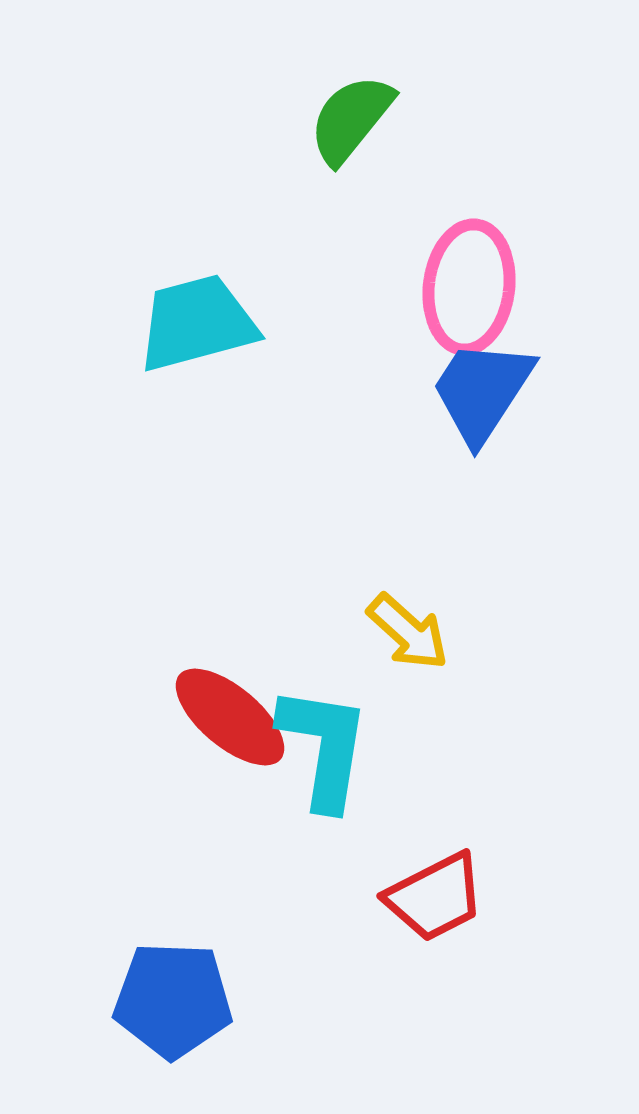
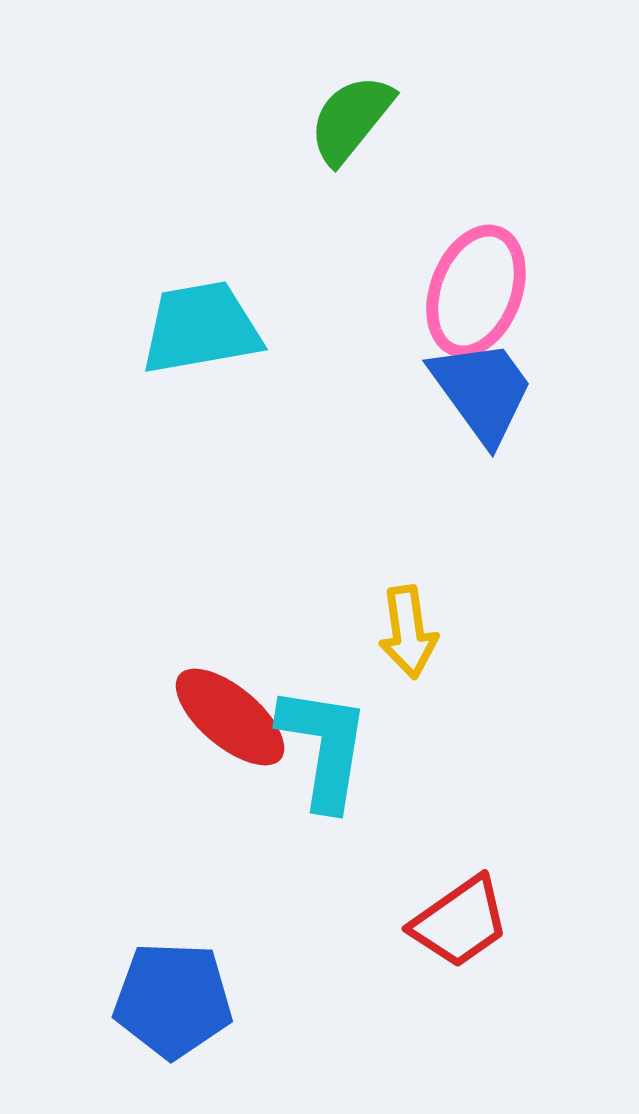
pink ellipse: moved 7 px right, 4 px down; rotated 14 degrees clockwise
cyan trapezoid: moved 4 px right, 5 px down; rotated 5 degrees clockwise
blue trapezoid: rotated 111 degrees clockwise
yellow arrow: rotated 40 degrees clockwise
red trapezoid: moved 25 px right, 25 px down; rotated 8 degrees counterclockwise
